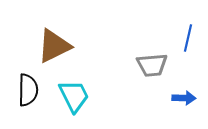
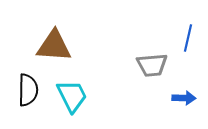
brown triangle: rotated 30 degrees clockwise
cyan trapezoid: moved 2 px left
